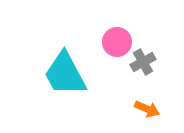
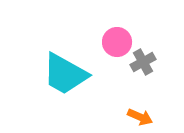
cyan trapezoid: rotated 33 degrees counterclockwise
orange arrow: moved 7 px left, 8 px down
